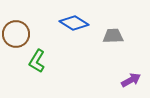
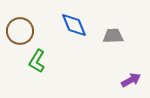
blue diamond: moved 2 px down; rotated 36 degrees clockwise
brown circle: moved 4 px right, 3 px up
